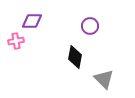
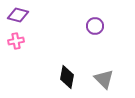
purple diamond: moved 14 px left, 6 px up; rotated 15 degrees clockwise
purple circle: moved 5 px right
black diamond: moved 8 px left, 20 px down
